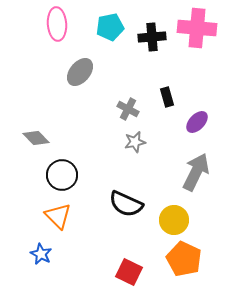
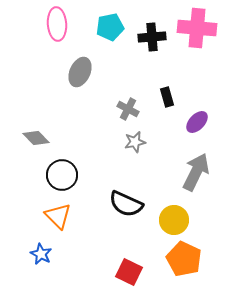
gray ellipse: rotated 16 degrees counterclockwise
